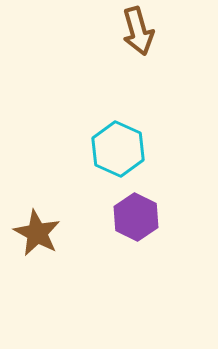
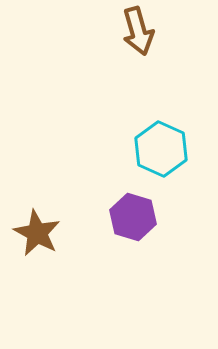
cyan hexagon: moved 43 px right
purple hexagon: moved 3 px left; rotated 9 degrees counterclockwise
